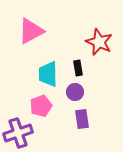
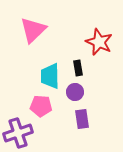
pink triangle: moved 2 px right, 1 px up; rotated 16 degrees counterclockwise
cyan trapezoid: moved 2 px right, 2 px down
pink pentagon: rotated 25 degrees clockwise
